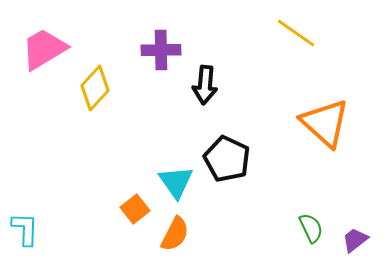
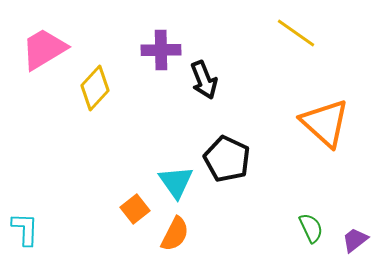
black arrow: moved 1 px left, 5 px up; rotated 27 degrees counterclockwise
